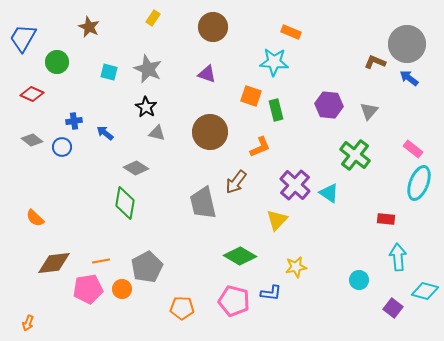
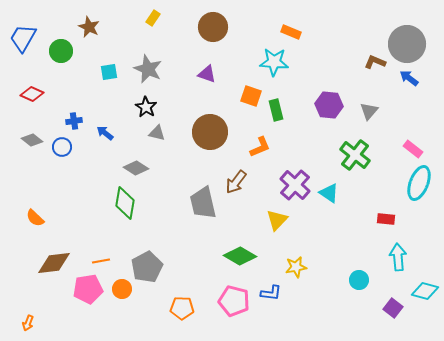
green circle at (57, 62): moved 4 px right, 11 px up
cyan square at (109, 72): rotated 24 degrees counterclockwise
